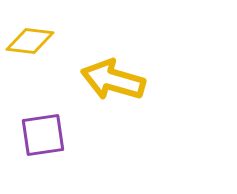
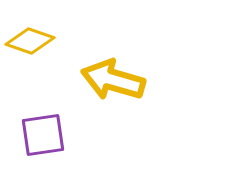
yellow diamond: rotated 12 degrees clockwise
